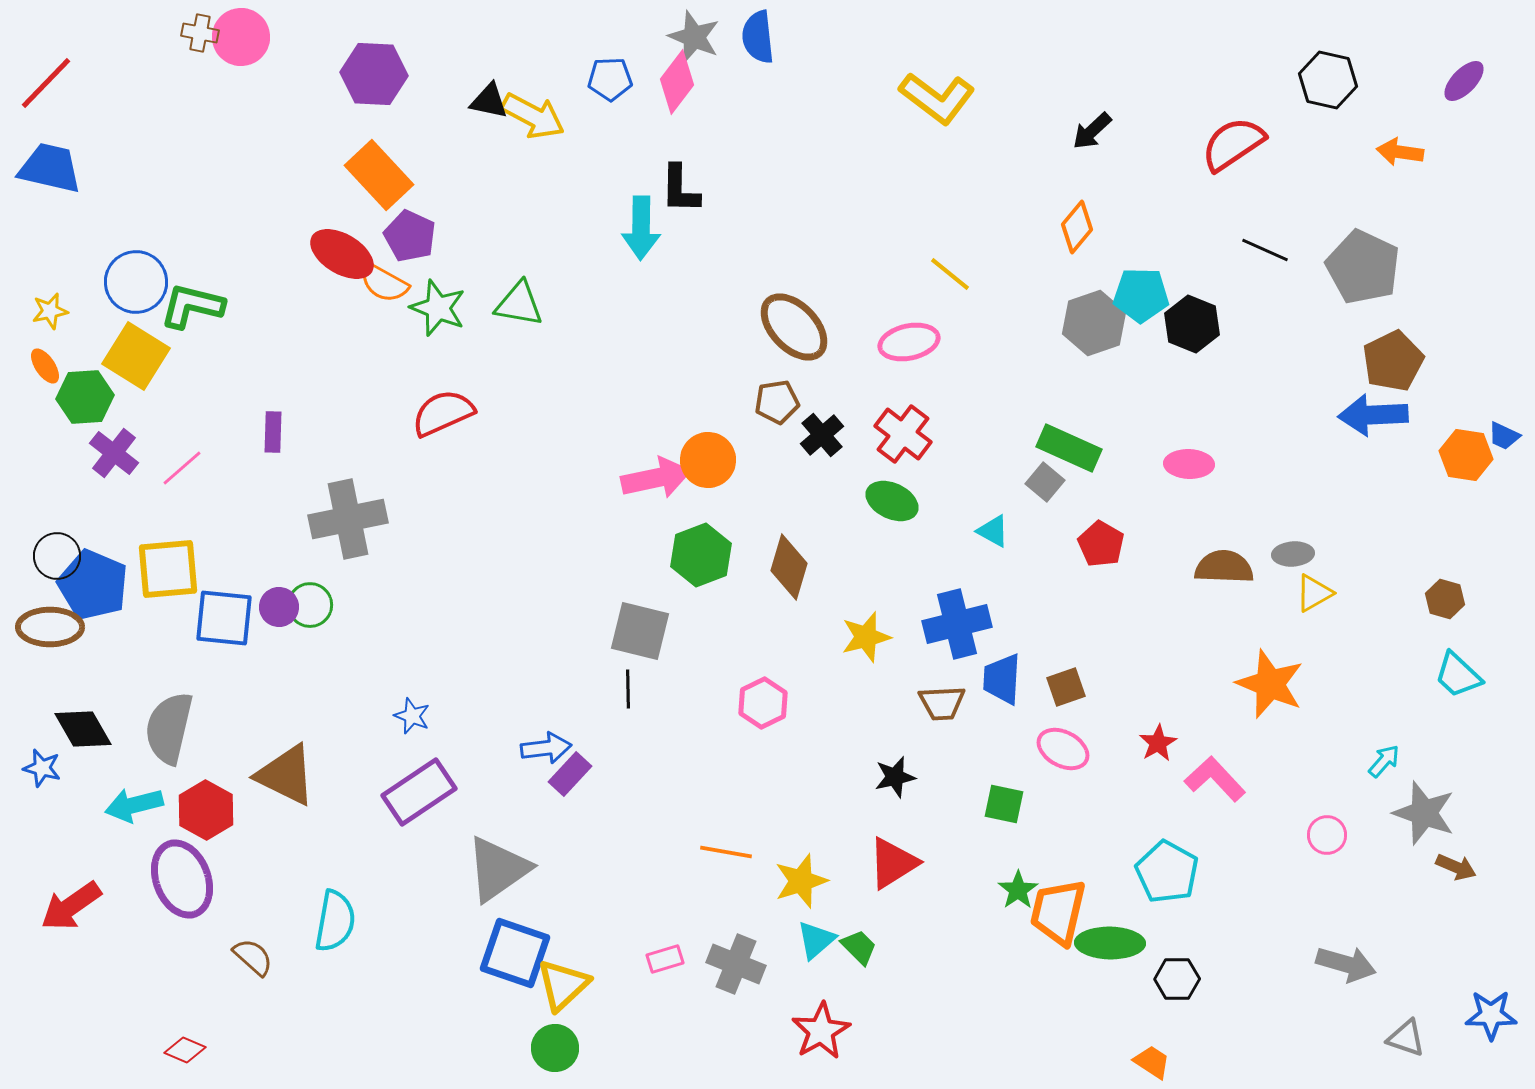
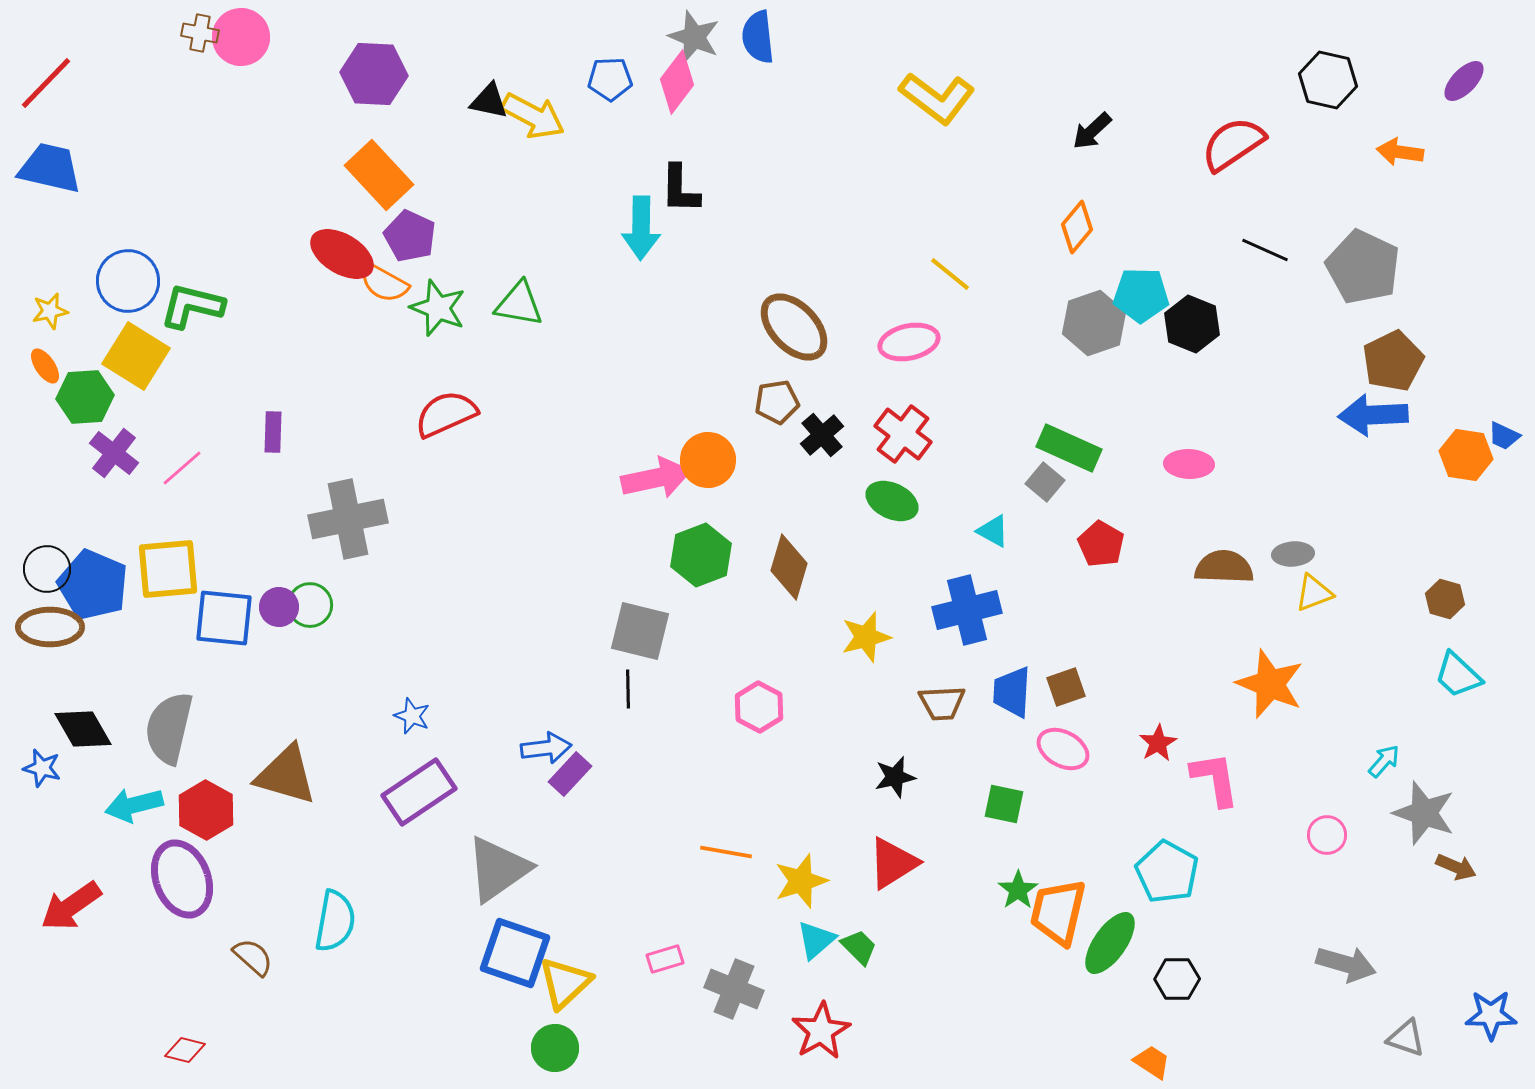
blue circle at (136, 282): moved 8 px left, 1 px up
red semicircle at (443, 413): moved 3 px right, 1 px down
black circle at (57, 556): moved 10 px left, 13 px down
yellow triangle at (1314, 593): rotated 9 degrees clockwise
blue cross at (957, 624): moved 10 px right, 14 px up
blue trapezoid at (1002, 679): moved 10 px right, 13 px down
pink hexagon at (763, 703): moved 4 px left, 4 px down; rotated 6 degrees counterclockwise
brown triangle at (286, 775): rotated 10 degrees counterclockwise
pink L-shape at (1215, 779): rotated 34 degrees clockwise
green ellipse at (1110, 943): rotated 56 degrees counterclockwise
gray cross at (736, 964): moved 2 px left, 25 px down
yellow triangle at (563, 985): moved 2 px right, 2 px up
red diamond at (185, 1050): rotated 9 degrees counterclockwise
